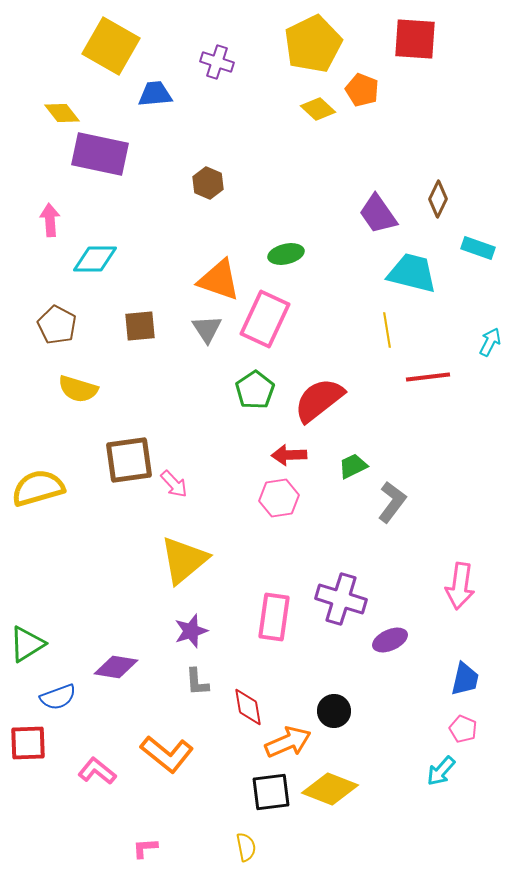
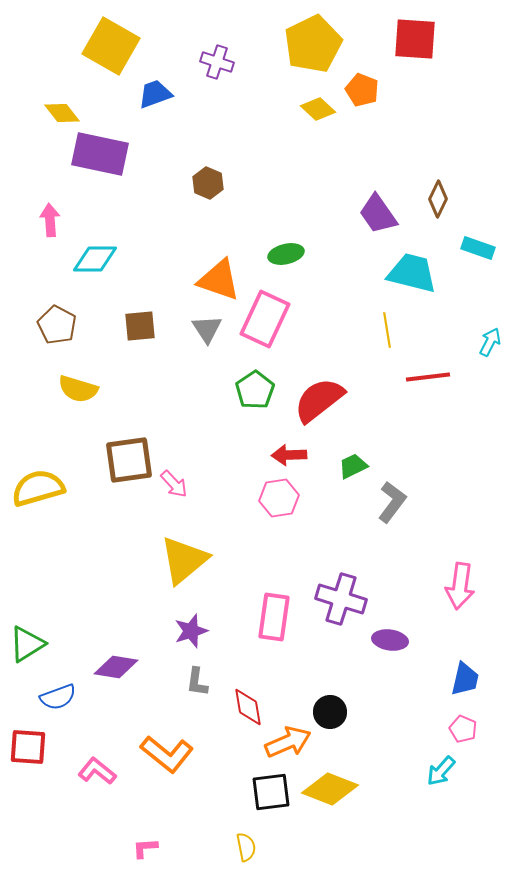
blue trapezoid at (155, 94): rotated 15 degrees counterclockwise
purple ellipse at (390, 640): rotated 32 degrees clockwise
gray L-shape at (197, 682): rotated 12 degrees clockwise
black circle at (334, 711): moved 4 px left, 1 px down
red square at (28, 743): moved 4 px down; rotated 6 degrees clockwise
